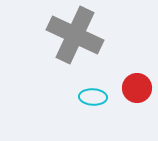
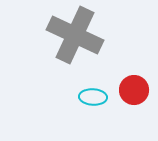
red circle: moved 3 px left, 2 px down
